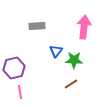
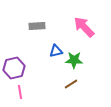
pink arrow: rotated 50 degrees counterclockwise
blue triangle: rotated 40 degrees clockwise
